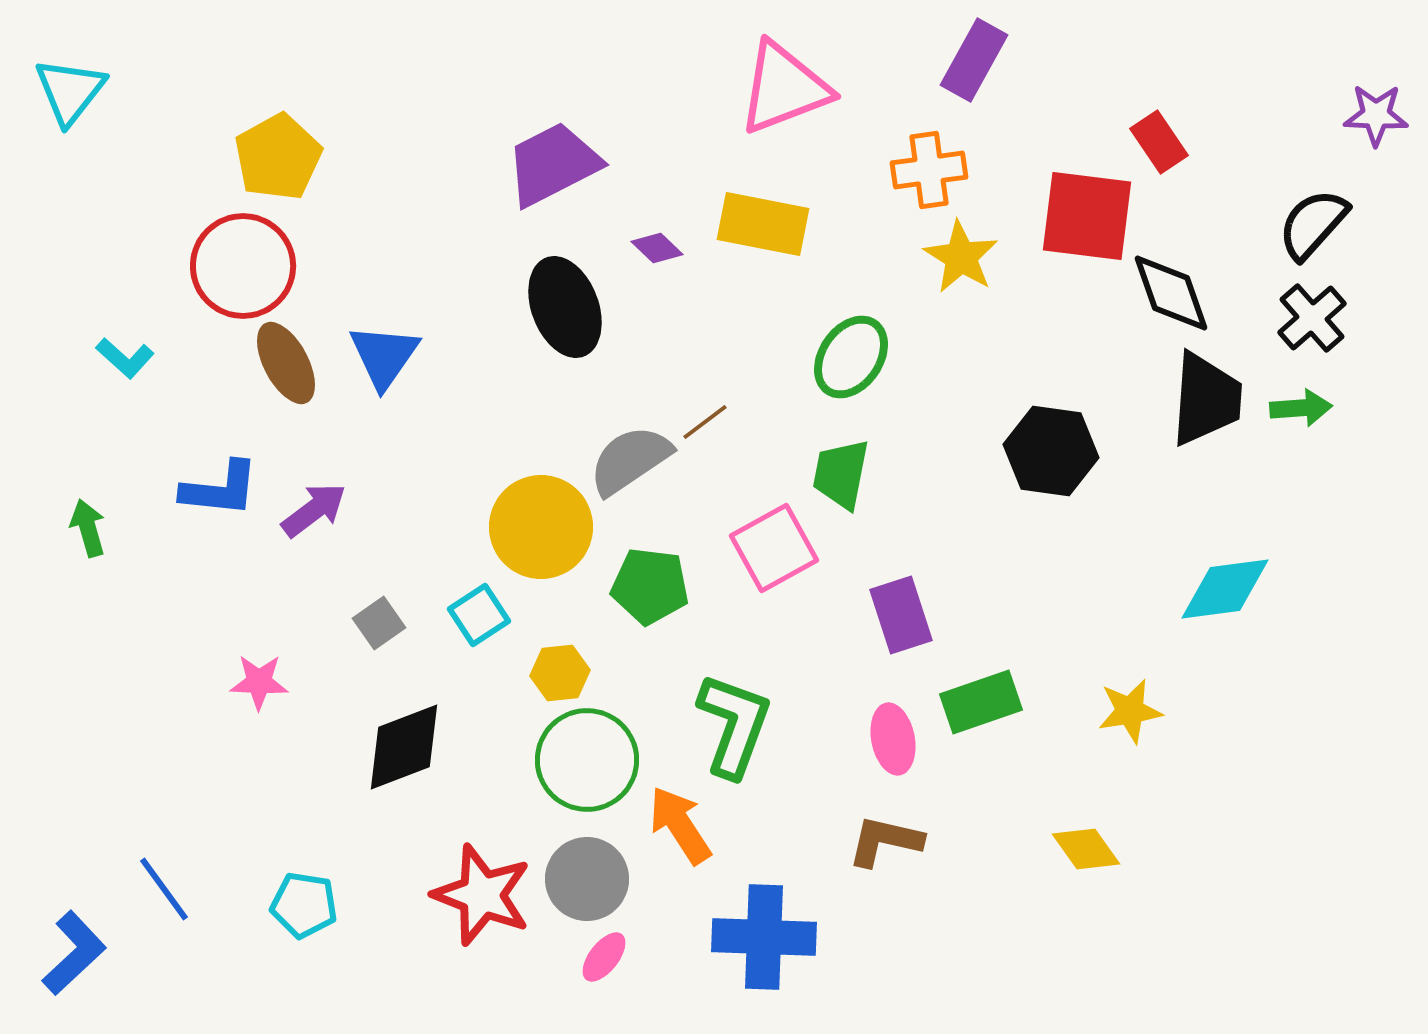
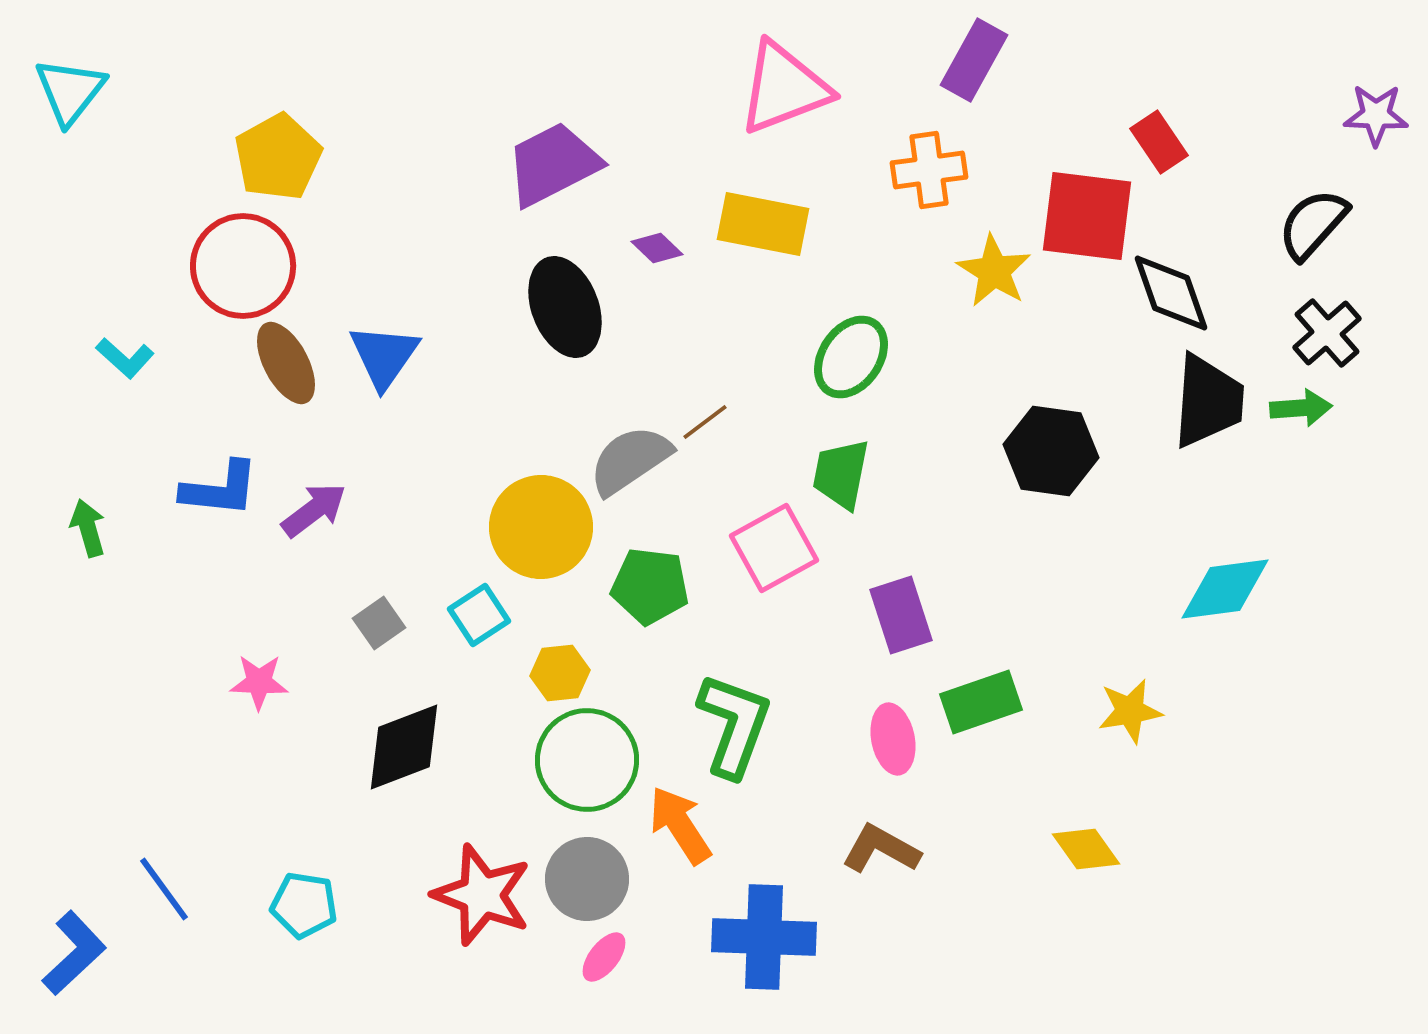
yellow star at (961, 257): moved 33 px right, 14 px down
black cross at (1312, 318): moved 15 px right, 15 px down
black trapezoid at (1206, 399): moved 2 px right, 2 px down
brown L-shape at (885, 841): moved 4 px left, 8 px down; rotated 16 degrees clockwise
